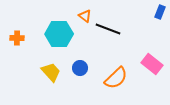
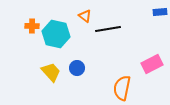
blue rectangle: rotated 64 degrees clockwise
black line: rotated 30 degrees counterclockwise
cyan hexagon: moved 3 px left; rotated 12 degrees clockwise
orange cross: moved 15 px right, 12 px up
pink rectangle: rotated 65 degrees counterclockwise
blue circle: moved 3 px left
orange semicircle: moved 6 px right, 10 px down; rotated 145 degrees clockwise
